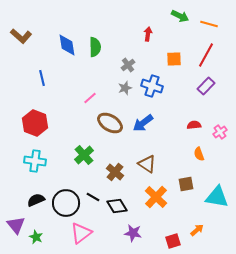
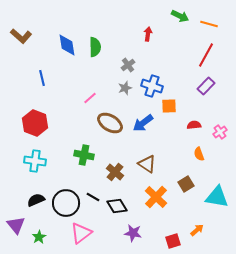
orange square: moved 5 px left, 47 px down
green cross: rotated 36 degrees counterclockwise
brown square: rotated 21 degrees counterclockwise
green star: moved 3 px right; rotated 16 degrees clockwise
